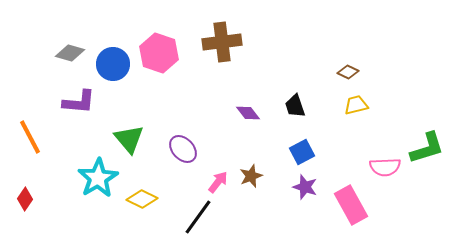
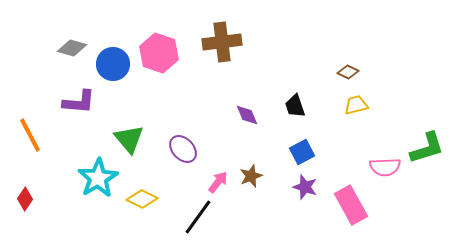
gray diamond: moved 2 px right, 5 px up
purple diamond: moved 1 px left, 2 px down; rotated 15 degrees clockwise
orange line: moved 2 px up
